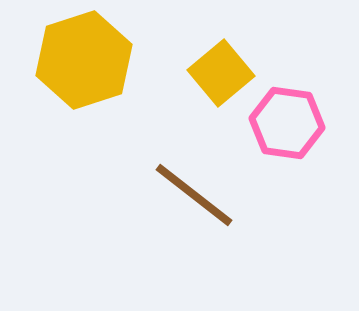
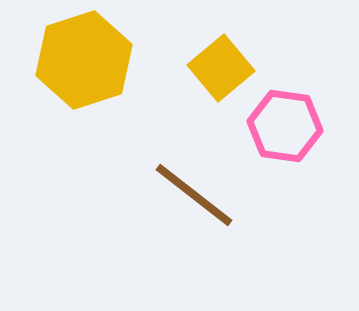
yellow square: moved 5 px up
pink hexagon: moved 2 px left, 3 px down
